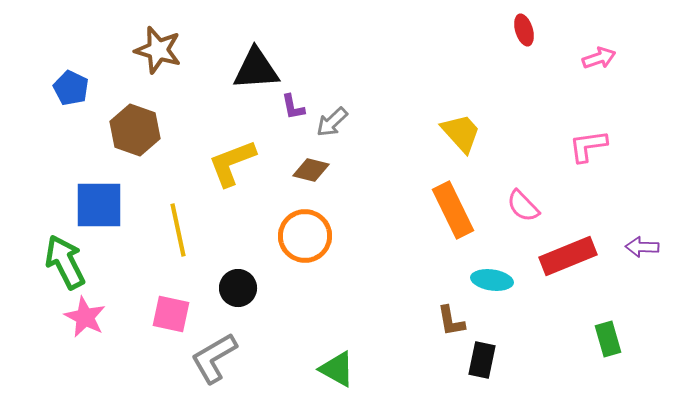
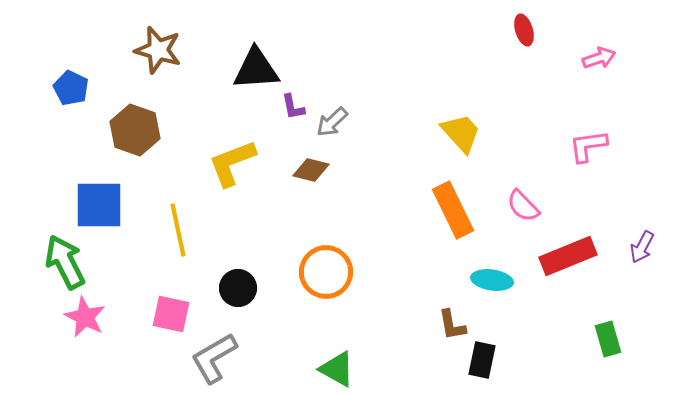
orange circle: moved 21 px right, 36 px down
purple arrow: rotated 64 degrees counterclockwise
brown L-shape: moved 1 px right, 4 px down
